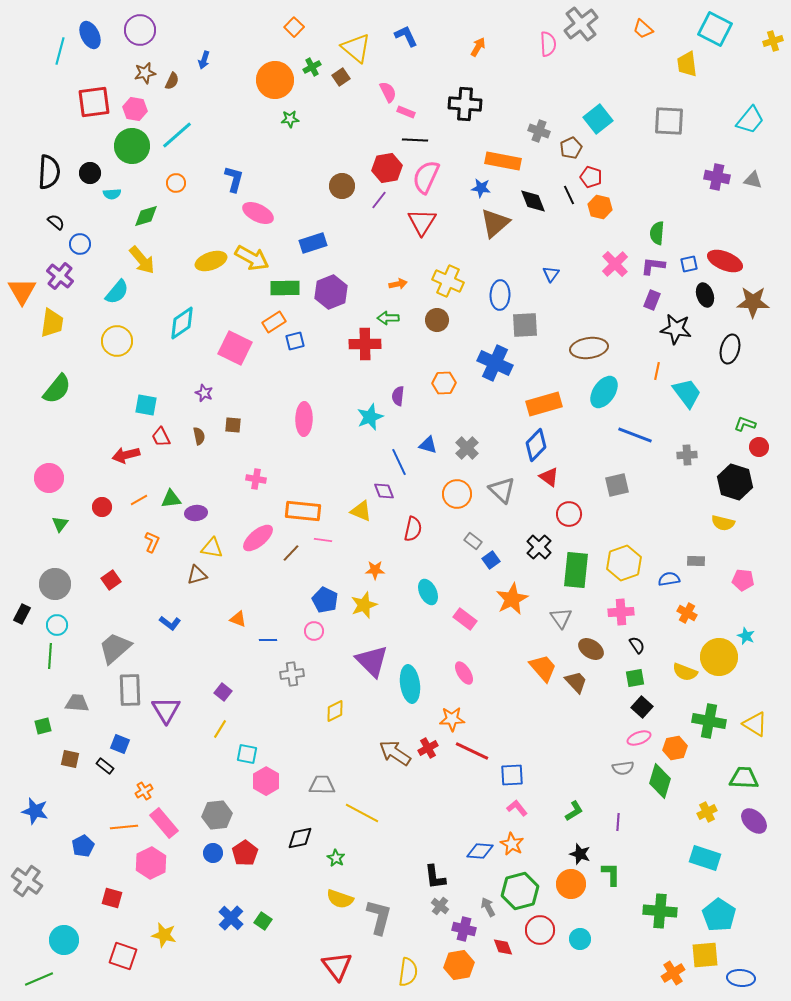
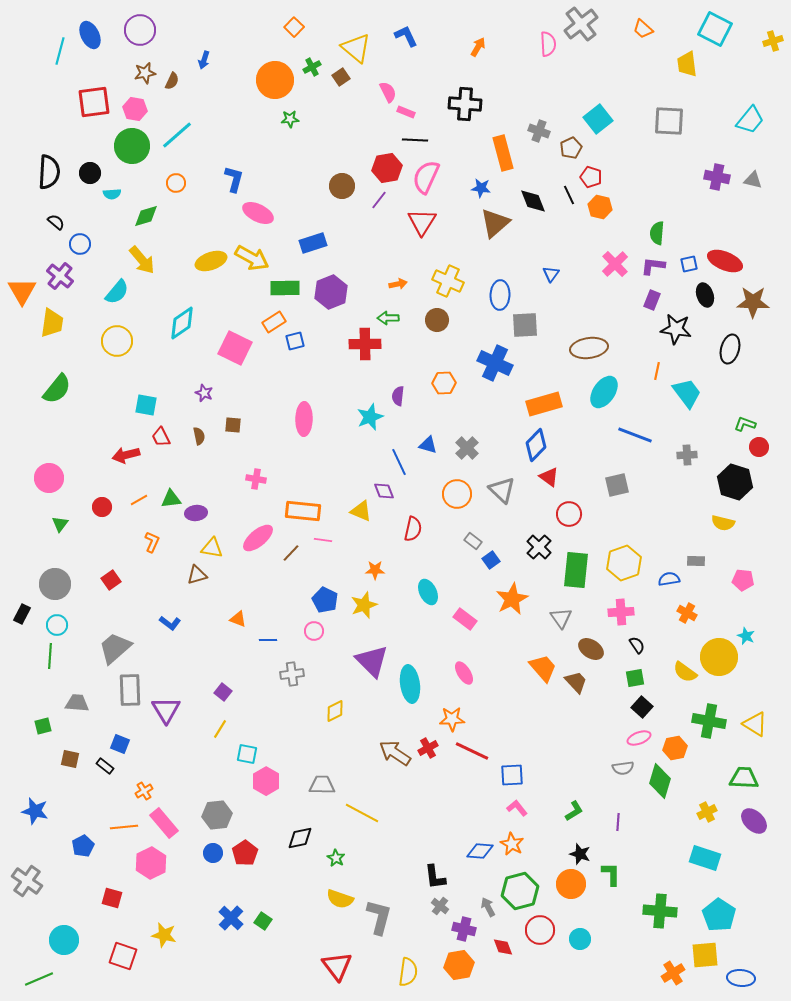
orange rectangle at (503, 161): moved 8 px up; rotated 64 degrees clockwise
yellow semicircle at (685, 672): rotated 15 degrees clockwise
